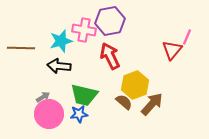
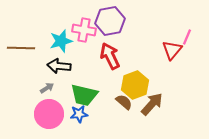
gray arrow: moved 4 px right, 9 px up
